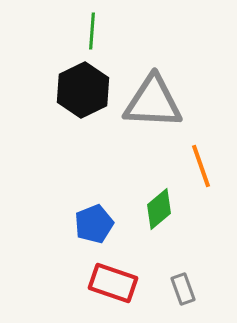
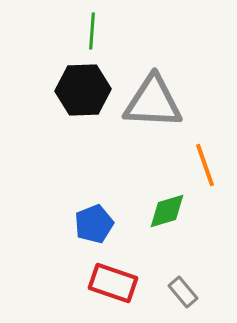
black hexagon: rotated 24 degrees clockwise
orange line: moved 4 px right, 1 px up
green diamond: moved 8 px right, 2 px down; rotated 24 degrees clockwise
gray rectangle: moved 3 px down; rotated 20 degrees counterclockwise
